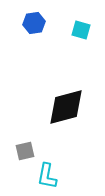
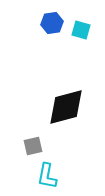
blue hexagon: moved 18 px right
gray square: moved 8 px right, 5 px up
